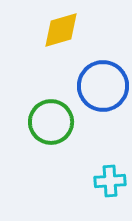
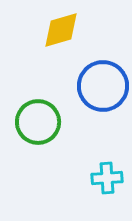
green circle: moved 13 px left
cyan cross: moved 3 px left, 3 px up
